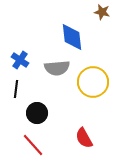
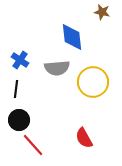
black circle: moved 18 px left, 7 px down
